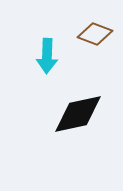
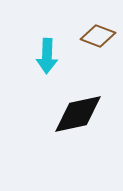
brown diamond: moved 3 px right, 2 px down
